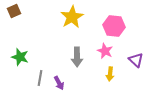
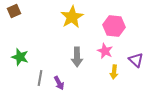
yellow arrow: moved 4 px right, 2 px up
